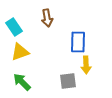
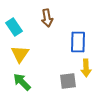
yellow triangle: moved 2 px down; rotated 36 degrees counterclockwise
yellow arrow: moved 3 px down
